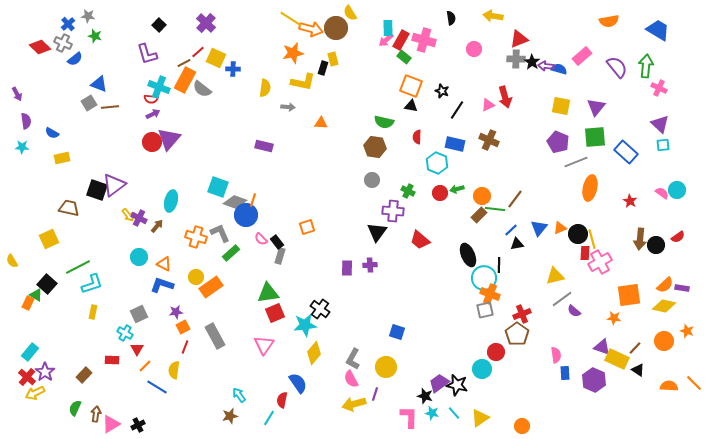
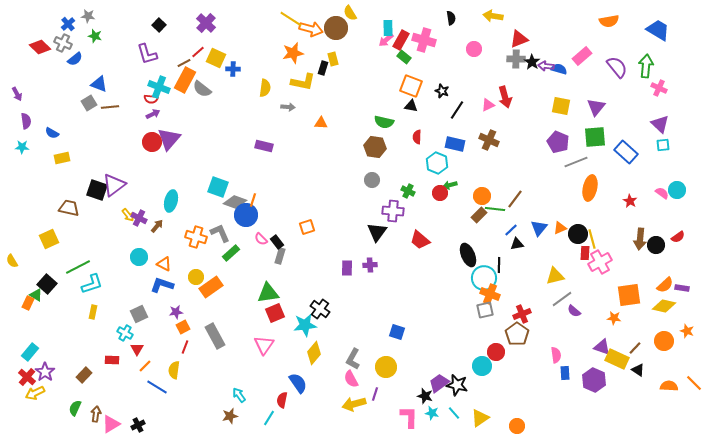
green arrow at (457, 189): moved 7 px left, 4 px up
cyan circle at (482, 369): moved 3 px up
orange circle at (522, 426): moved 5 px left
